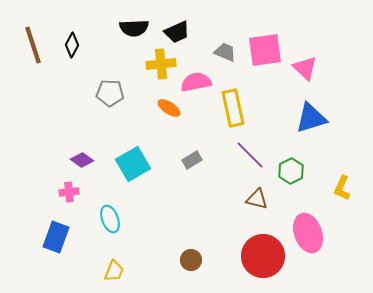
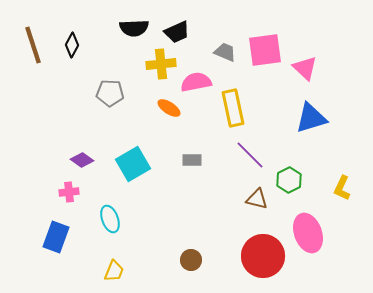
gray rectangle: rotated 30 degrees clockwise
green hexagon: moved 2 px left, 9 px down
